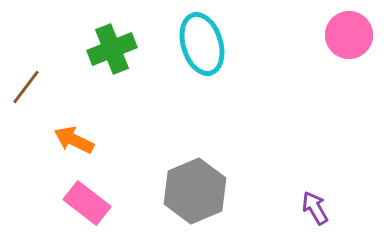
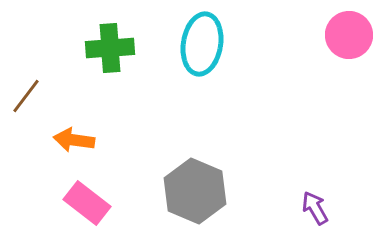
cyan ellipse: rotated 26 degrees clockwise
green cross: moved 2 px left, 1 px up; rotated 18 degrees clockwise
brown line: moved 9 px down
orange arrow: rotated 18 degrees counterclockwise
gray hexagon: rotated 14 degrees counterclockwise
